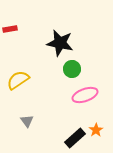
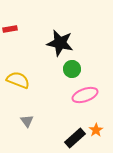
yellow semicircle: rotated 55 degrees clockwise
